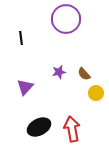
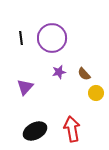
purple circle: moved 14 px left, 19 px down
black ellipse: moved 4 px left, 4 px down
